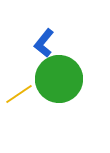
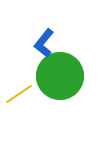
green circle: moved 1 px right, 3 px up
